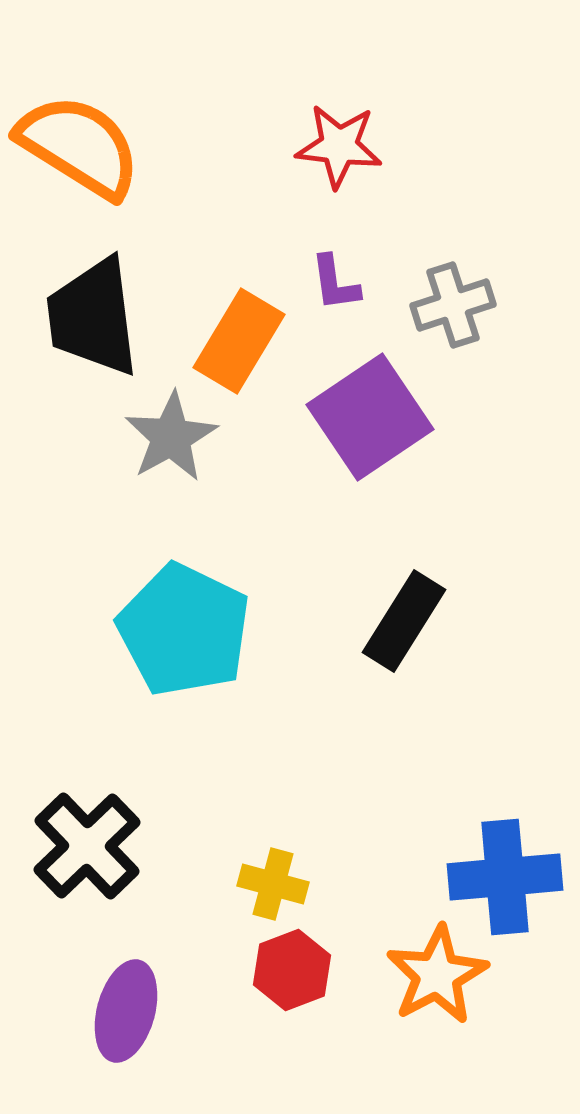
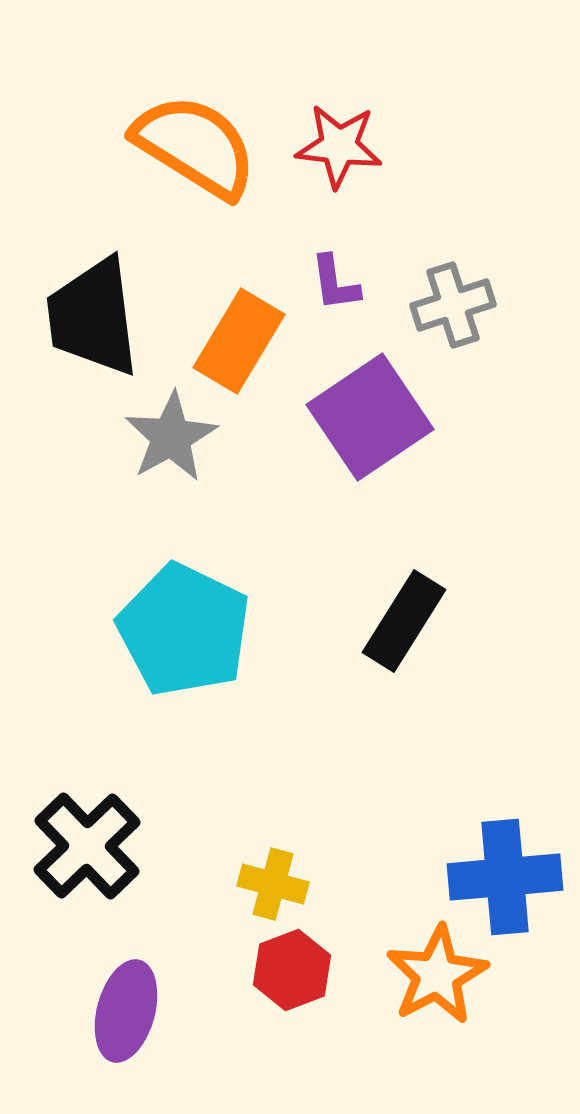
orange semicircle: moved 116 px right
